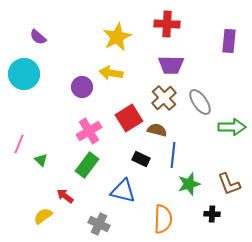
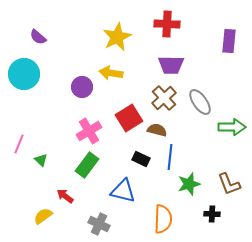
blue line: moved 3 px left, 2 px down
